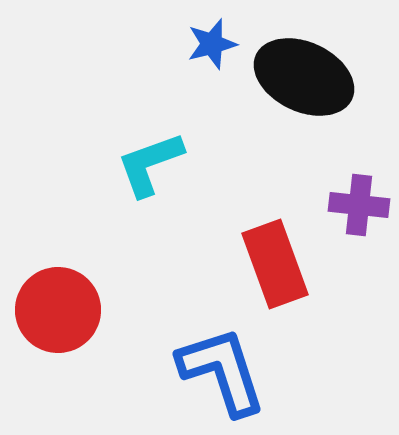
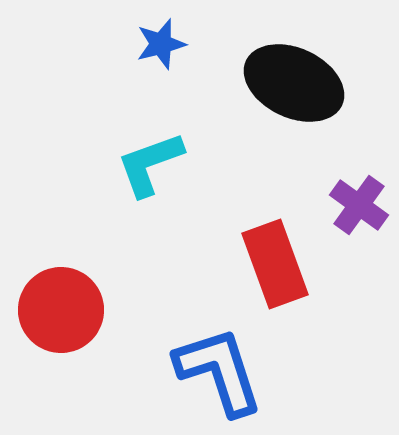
blue star: moved 51 px left
black ellipse: moved 10 px left, 6 px down
purple cross: rotated 30 degrees clockwise
red circle: moved 3 px right
blue L-shape: moved 3 px left
